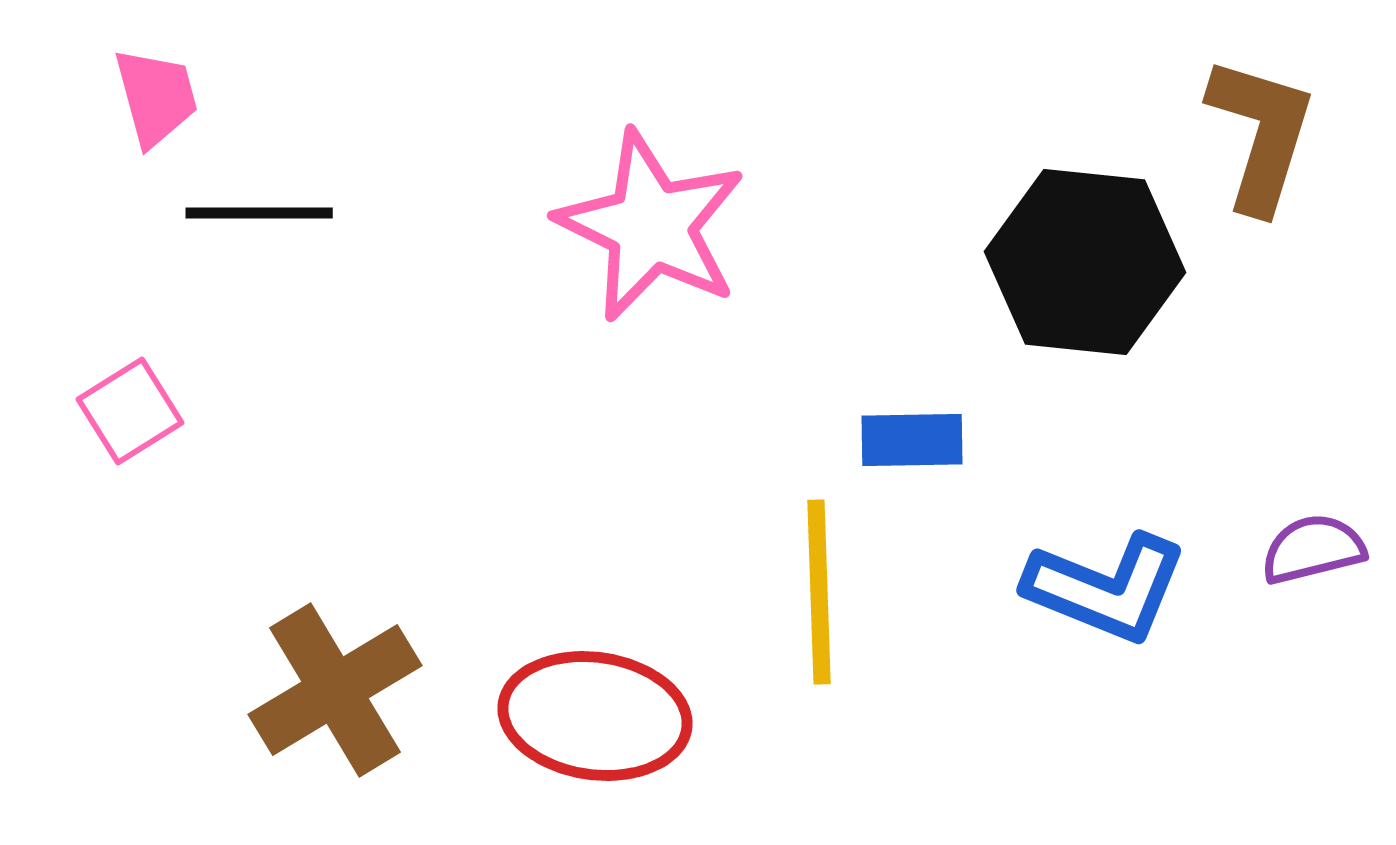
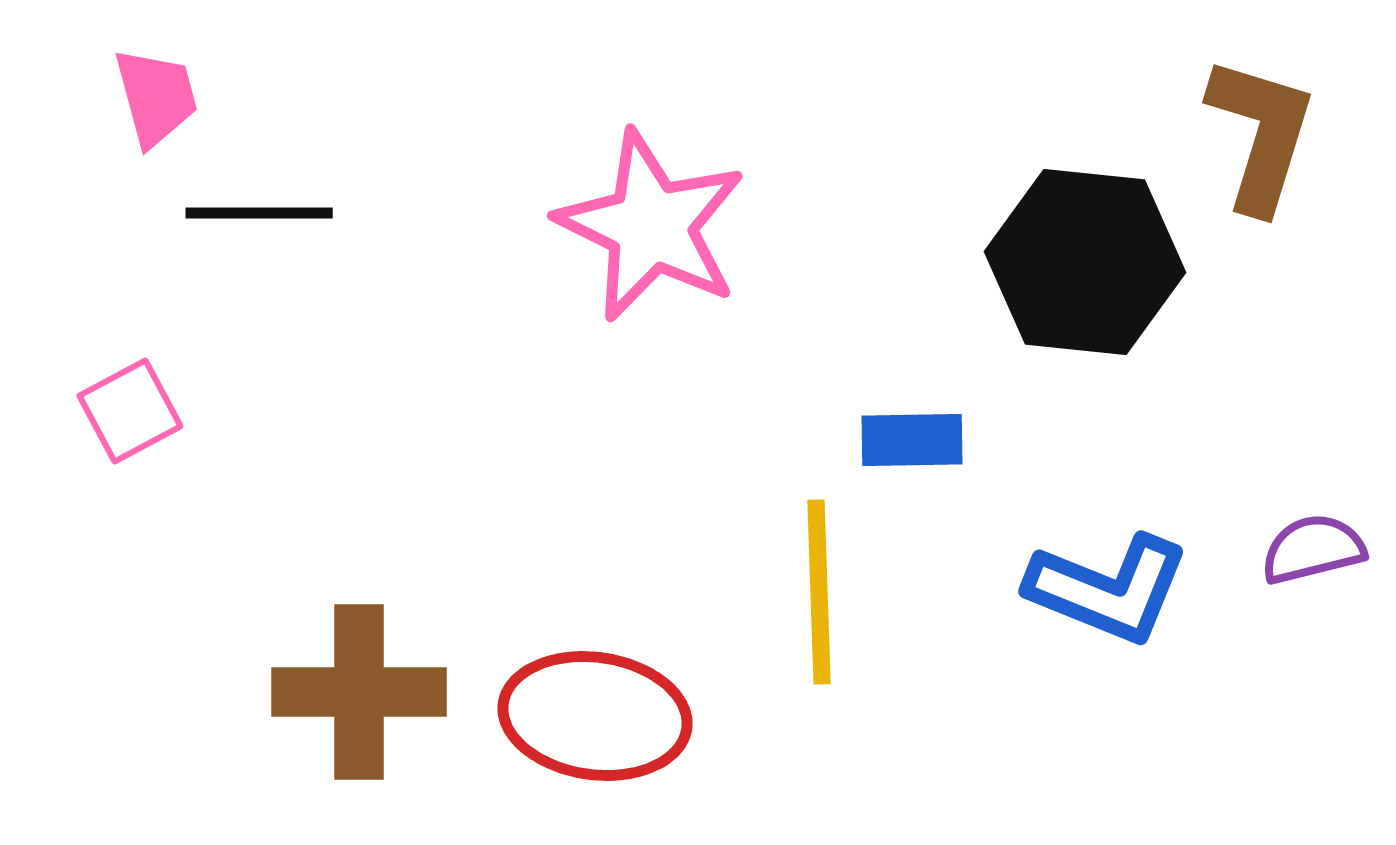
pink square: rotated 4 degrees clockwise
blue L-shape: moved 2 px right, 1 px down
brown cross: moved 24 px right, 2 px down; rotated 31 degrees clockwise
